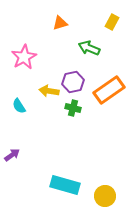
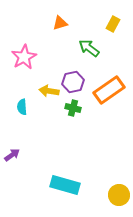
yellow rectangle: moved 1 px right, 2 px down
green arrow: rotated 15 degrees clockwise
cyan semicircle: moved 3 px right, 1 px down; rotated 28 degrees clockwise
yellow circle: moved 14 px right, 1 px up
